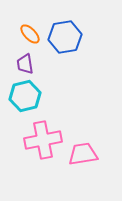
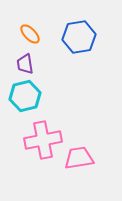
blue hexagon: moved 14 px right
pink trapezoid: moved 4 px left, 4 px down
